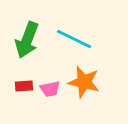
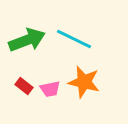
green arrow: rotated 132 degrees counterclockwise
red rectangle: rotated 42 degrees clockwise
